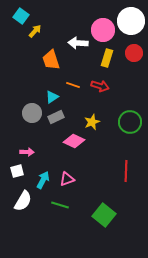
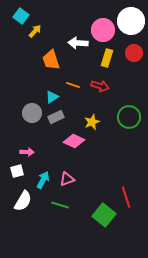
green circle: moved 1 px left, 5 px up
red line: moved 26 px down; rotated 20 degrees counterclockwise
